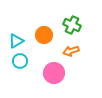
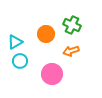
orange circle: moved 2 px right, 1 px up
cyan triangle: moved 1 px left, 1 px down
pink circle: moved 2 px left, 1 px down
